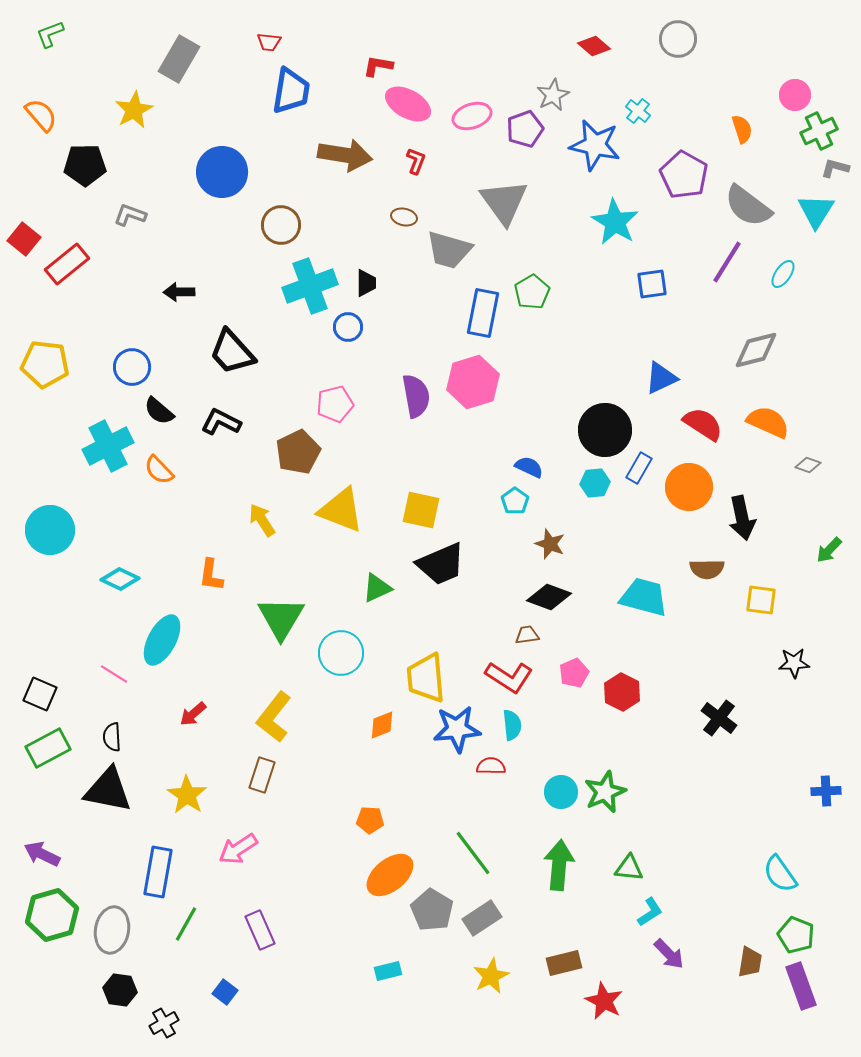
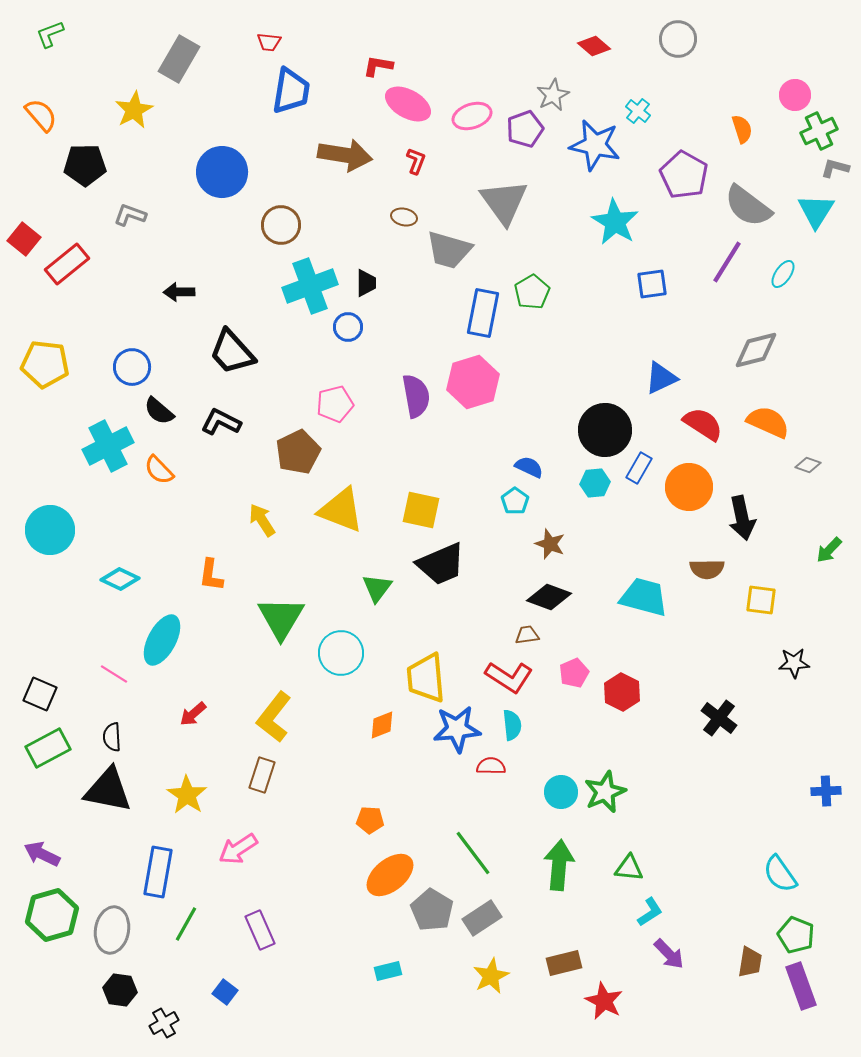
green triangle at (377, 588): rotated 28 degrees counterclockwise
